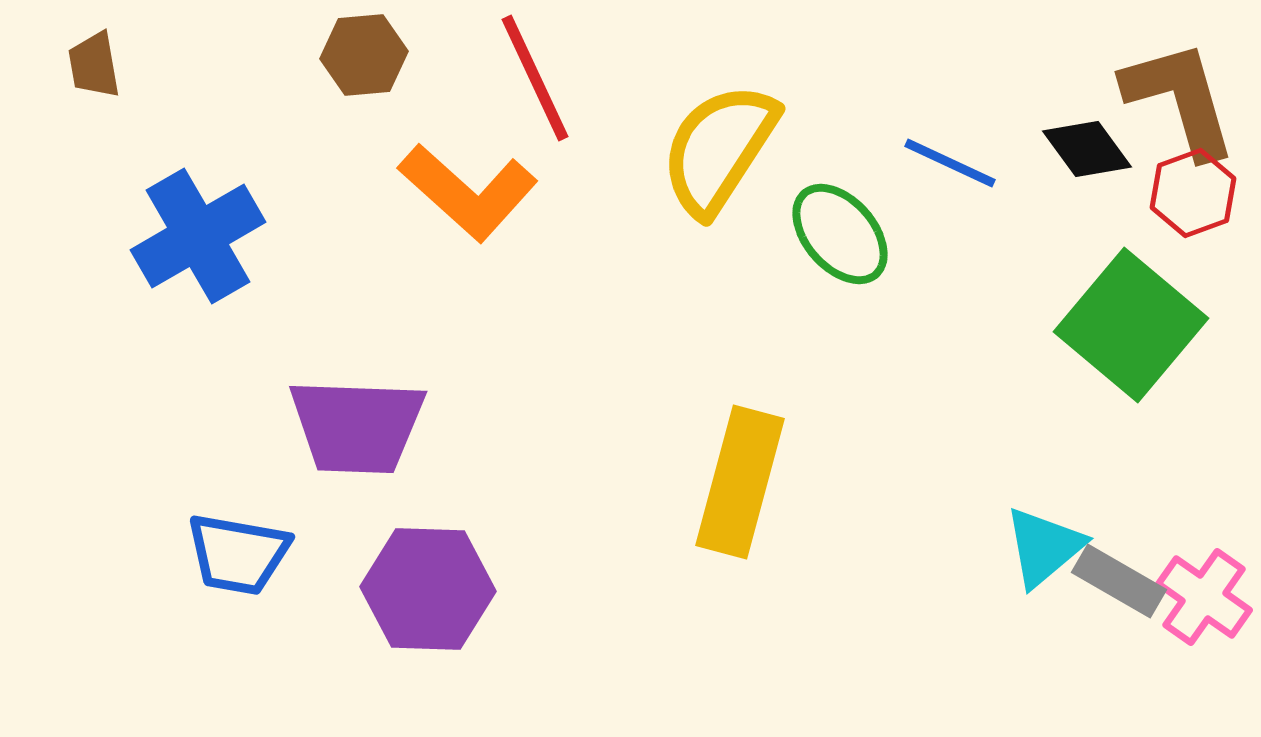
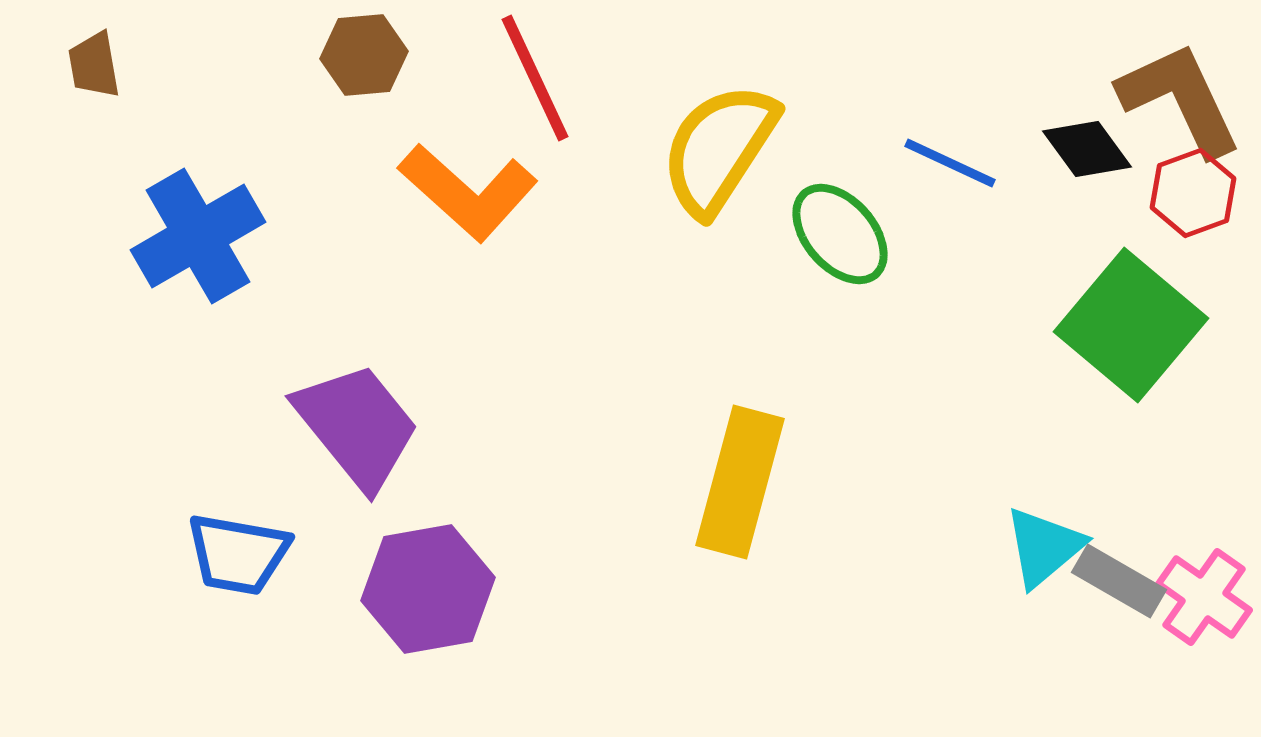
brown L-shape: rotated 9 degrees counterclockwise
purple trapezoid: rotated 131 degrees counterclockwise
purple hexagon: rotated 12 degrees counterclockwise
